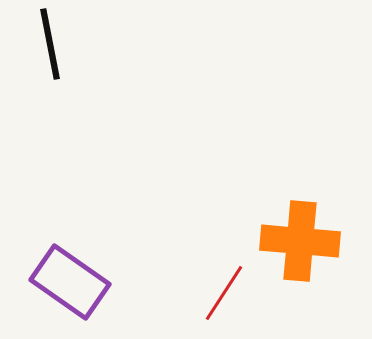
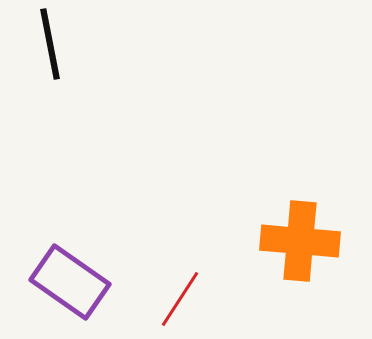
red line: moved 44 px left, 6 px down
